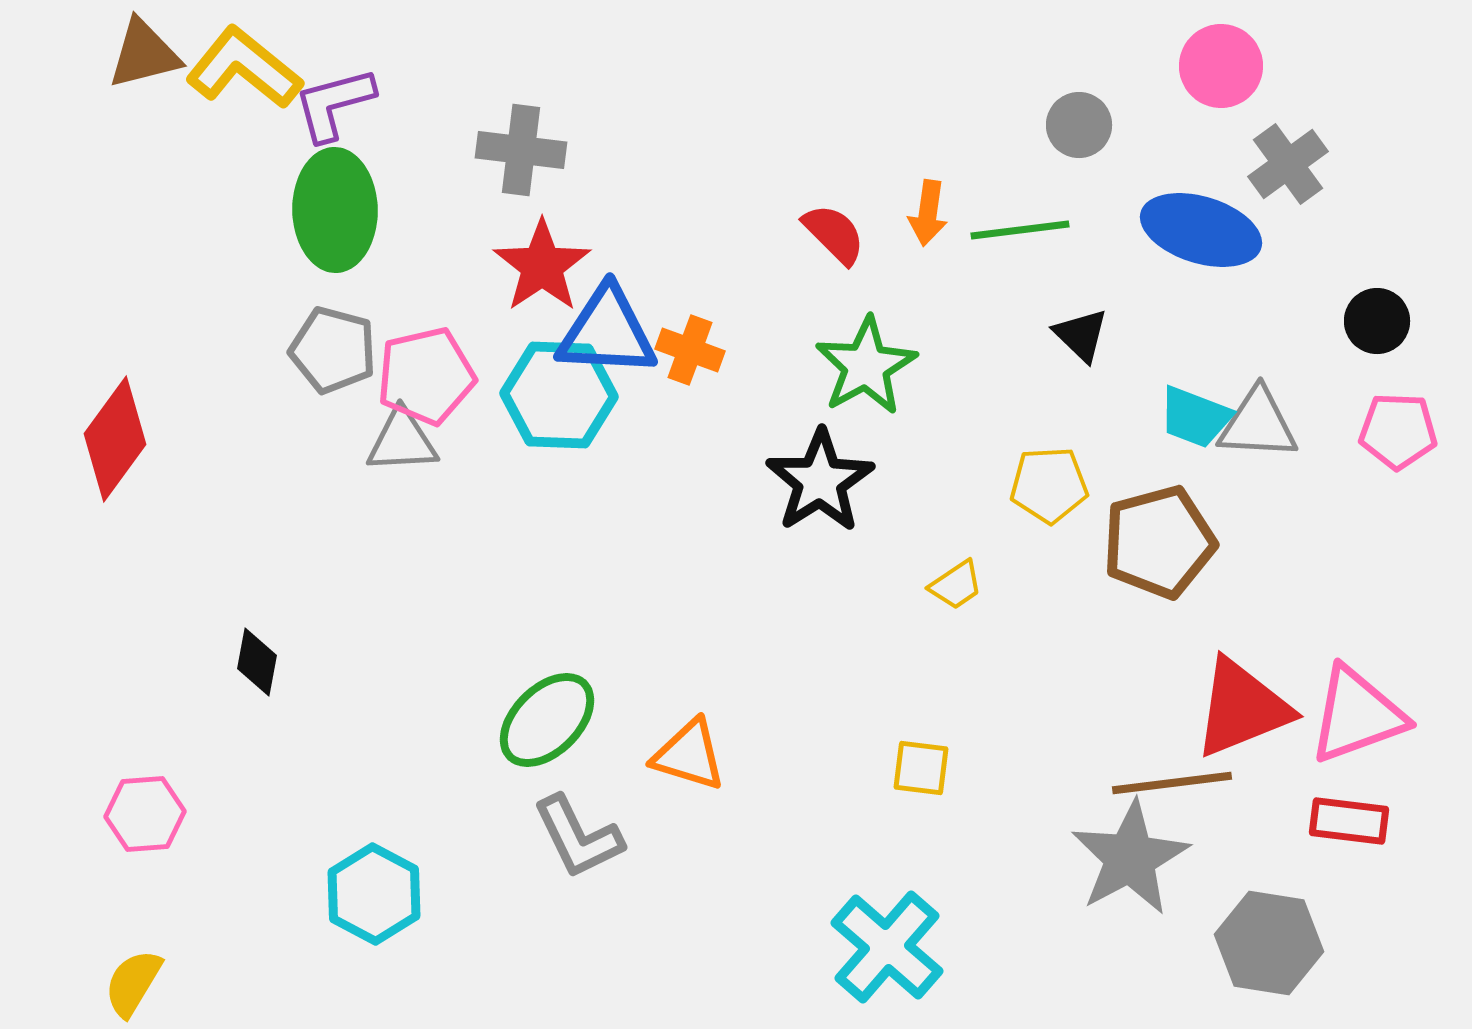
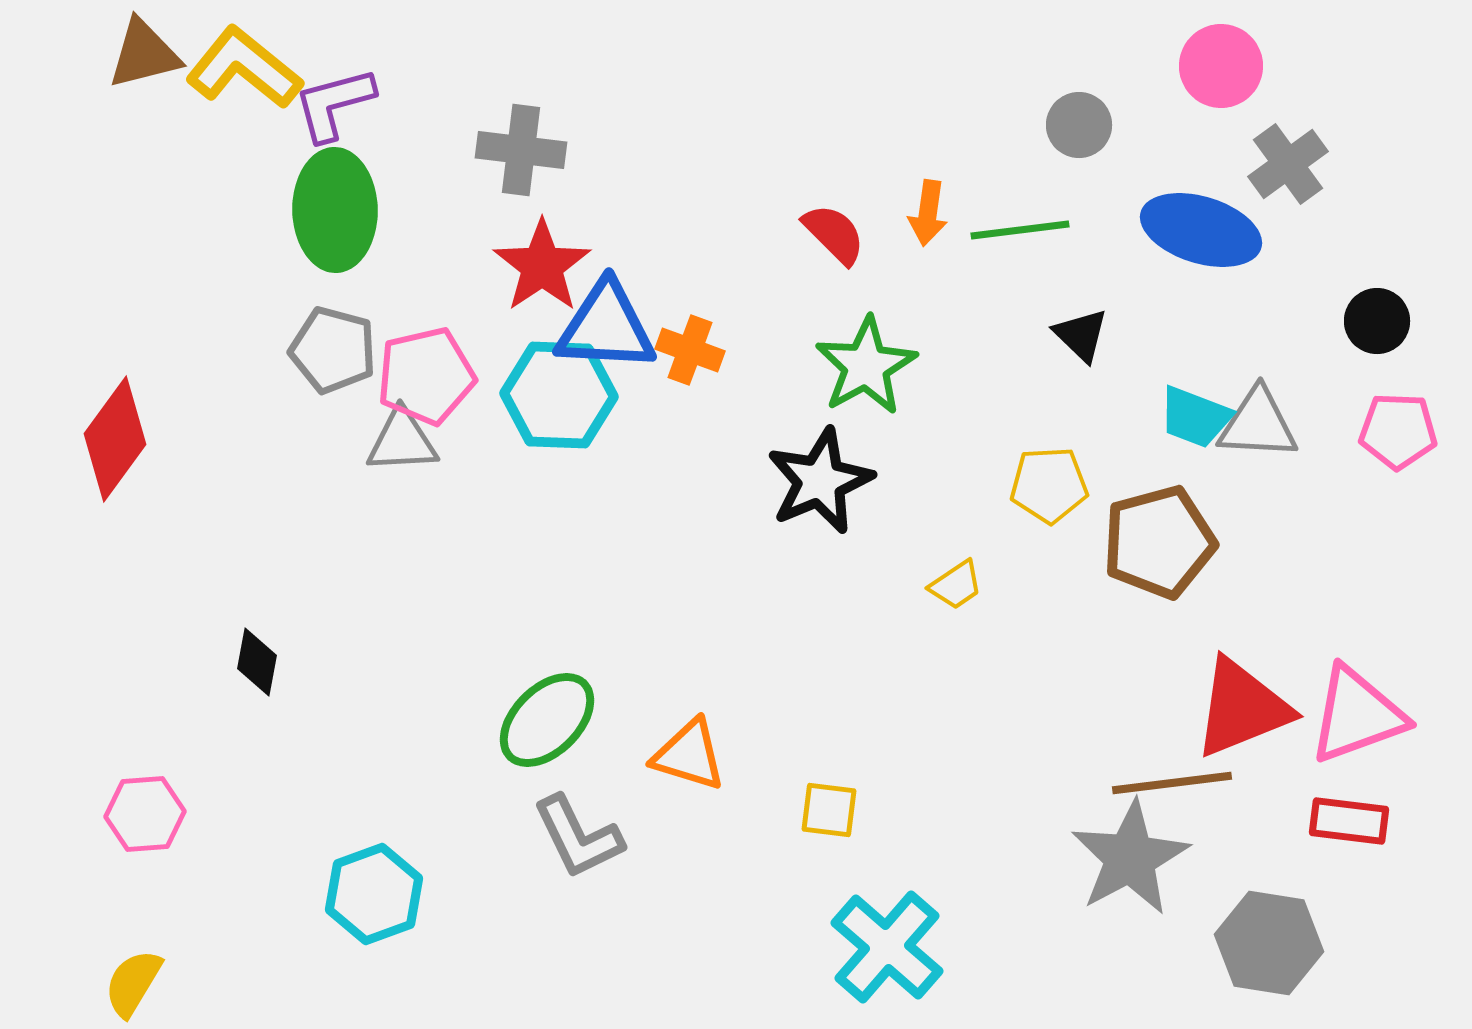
blue triangle at (607, 332): moved 1 px left, 5 px up
black star at (820, 481): rotated 9 degrees clockwise
yellow square at (921, 768): moved 92 px left, 42 px down
cyan hexagon at (374, 894): rotated 12 degrees clockwise
